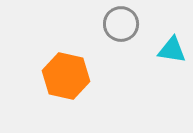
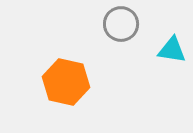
orange hexagon: moved 6 px down
